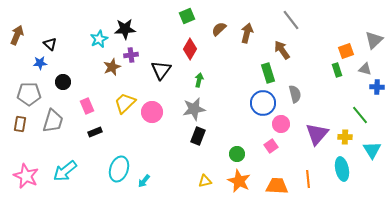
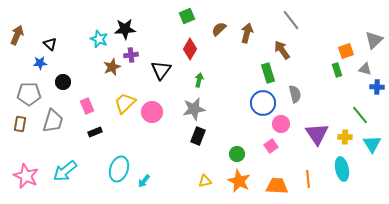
cyan star at (99, 39): rotated 24 degrees counterclockwise
purple triangle at (317, 134): rotated 15 degrees counterclockwise
cyan triangle at (372, 150): moved 6 px up
